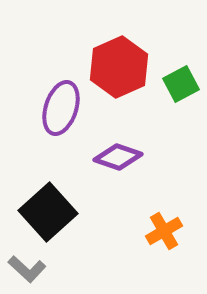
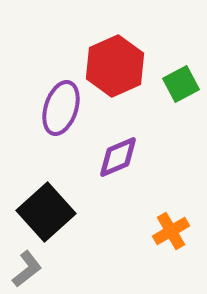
red hexagon: moved 4 px left, 1 px up
purple diamond: rotated 42 degrees counterclockwise
black square: moved 2 px left
orange cross: moved 7 px right
gray L-shape: rotated 81 degrees counterclockwise
